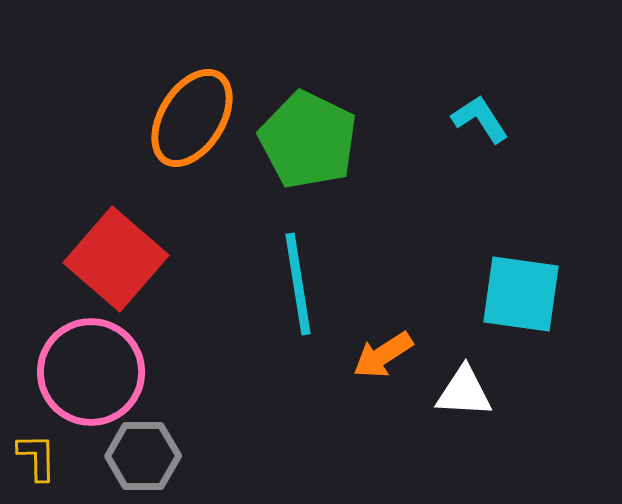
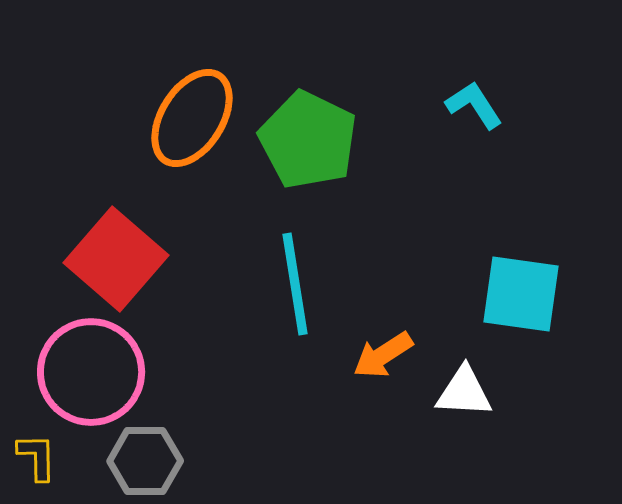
cyan L-shape: moved 6 px left, 14 px up
cyan line: moved 3 px left
gray hexagon: moved 2 px right, 5 px down
